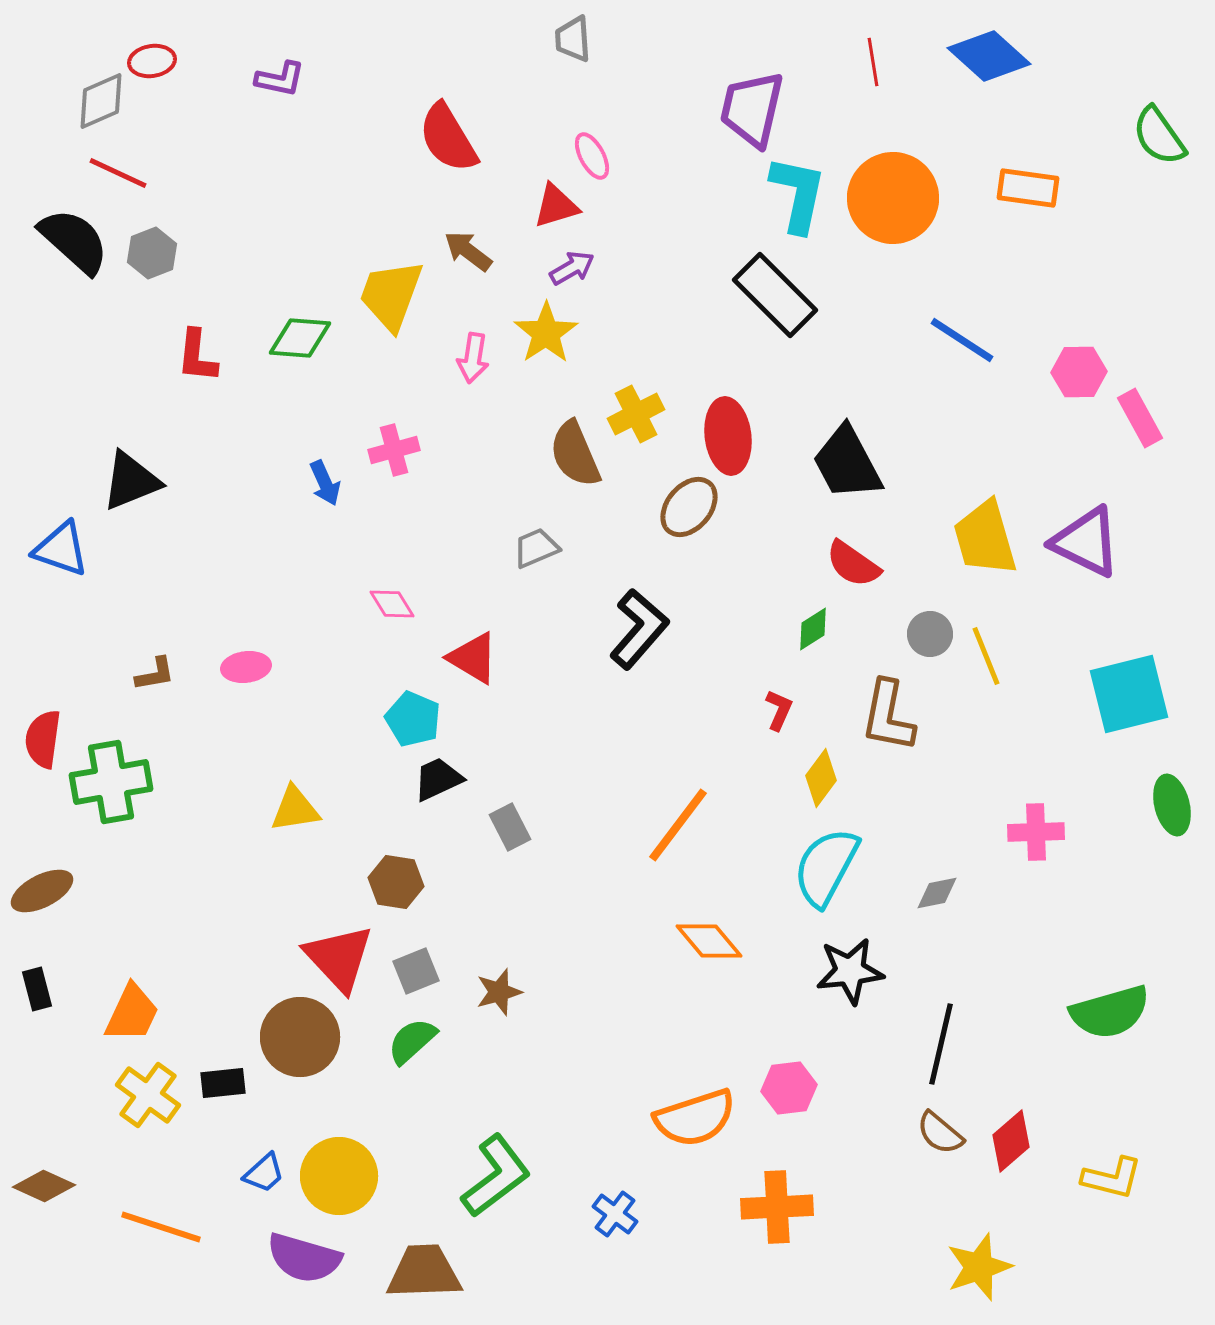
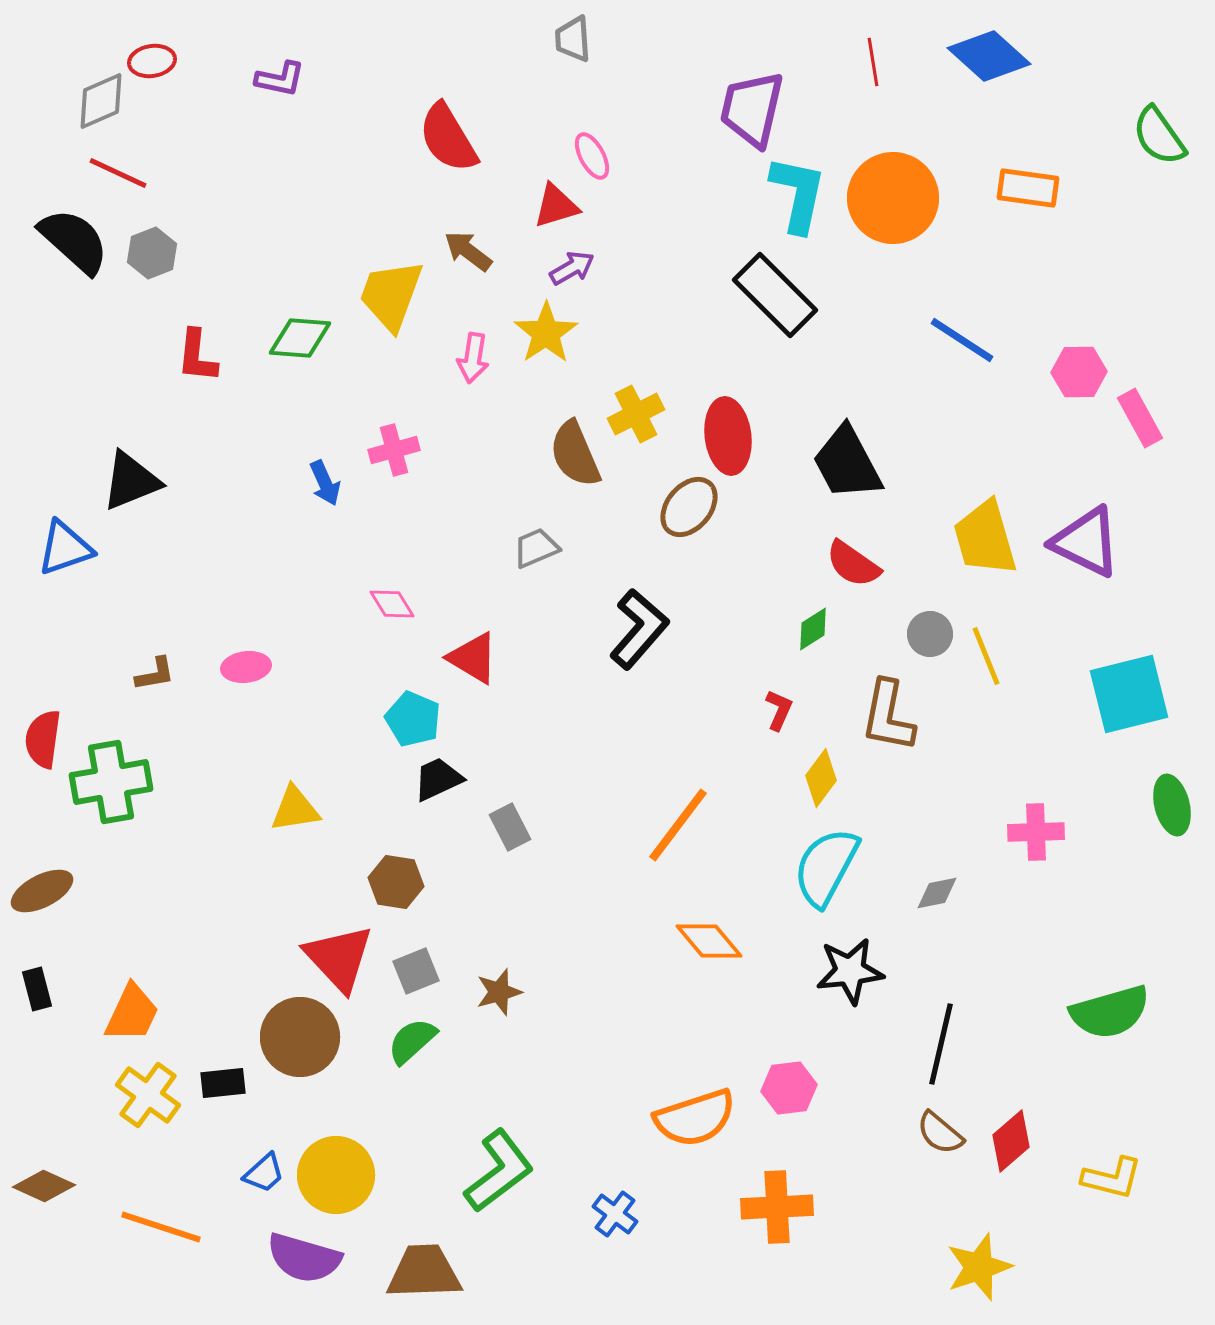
blue triangle at (61, 549): moved 4 px right, 1 px up; rotated 38 degrees counterclockwise
yellow circle at (339, 1176): moved 3 px left, 1 px up
green L-shape at (496, 1176): moved 3 px right, 5 px up
